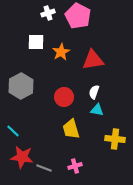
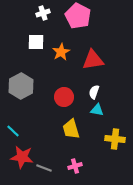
white cross: moved 5 px left
